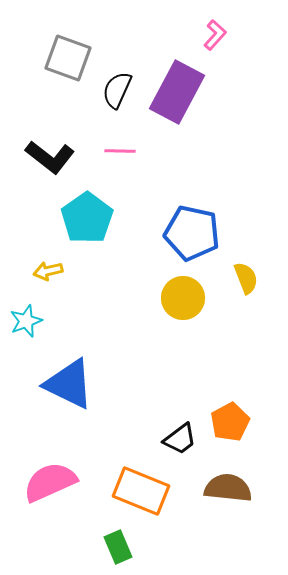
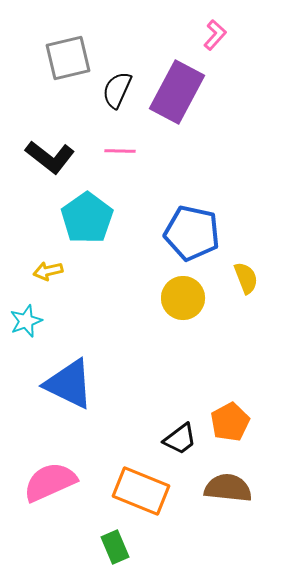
gray square: rotated 33 degrees counterclockwise
green rectangle: moved 3 px left
